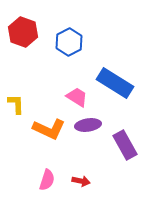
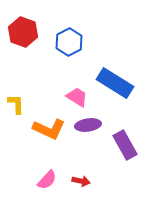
pink semicircle: rotated 25 degrees clockwise
